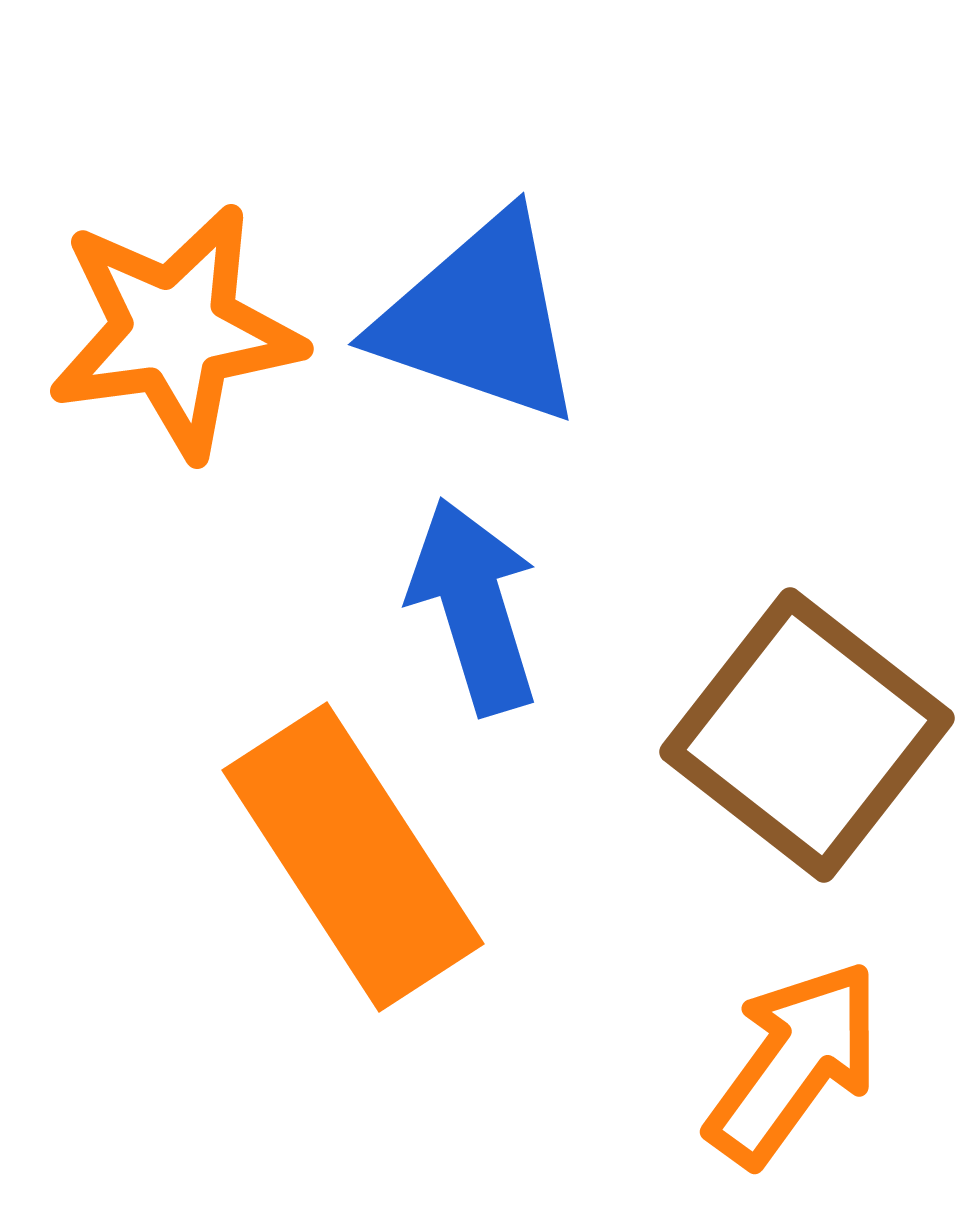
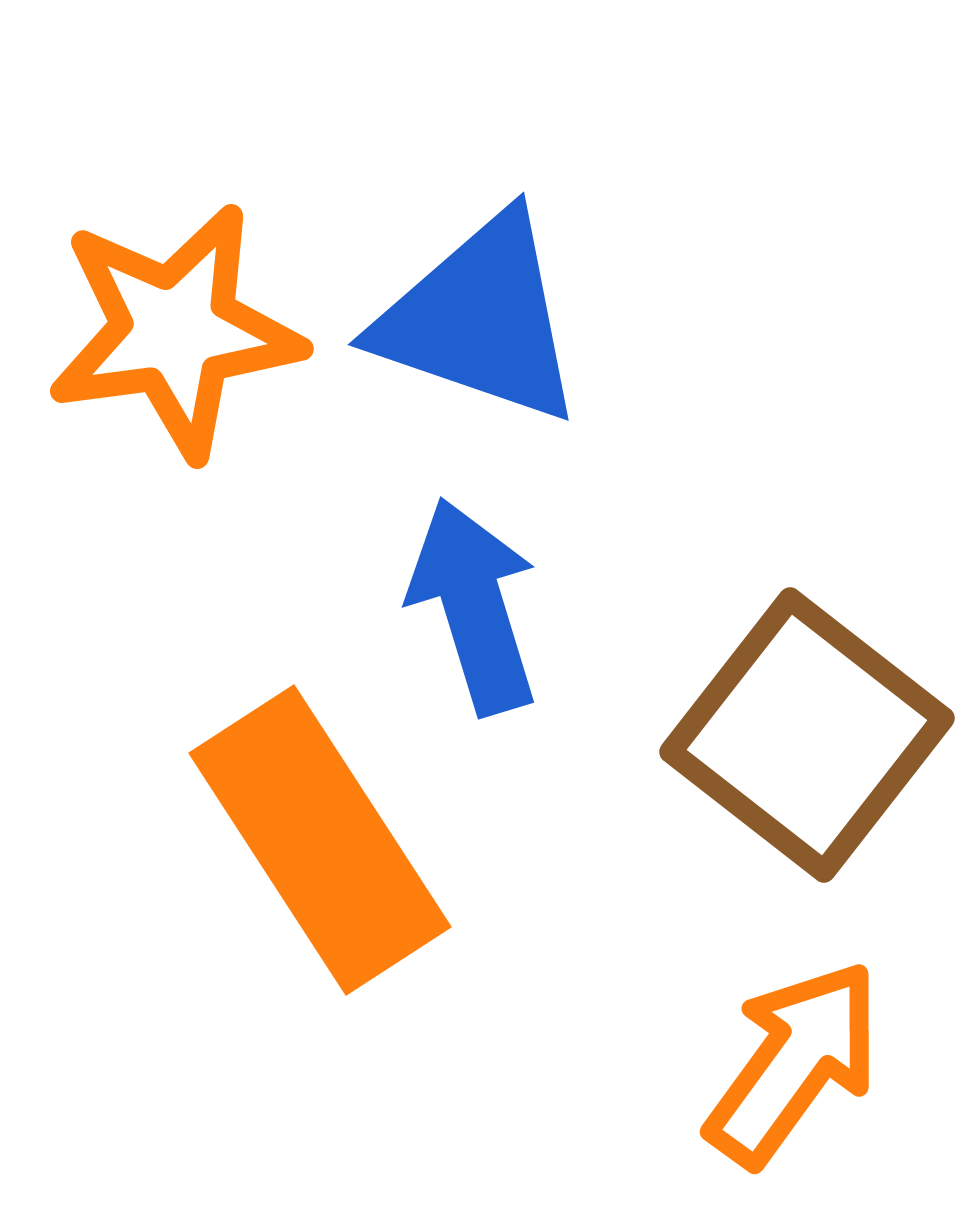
orange rectangle: moved 33 px left, 17 px up
